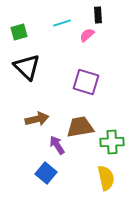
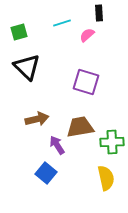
black rectangle: moved 1 px right, 2 px up
